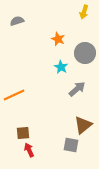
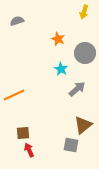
cyan star: moved 2 px down
